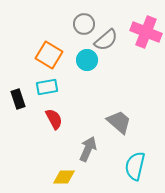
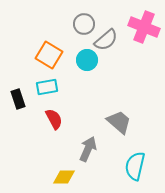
pink cross: moved 2 px left, 5 px up
